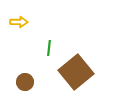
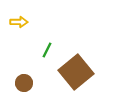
green line: moved 2 px left, 2 px down; rotated 21 degrees clockwise
brown circle: moved 1 px left, 1 px down
